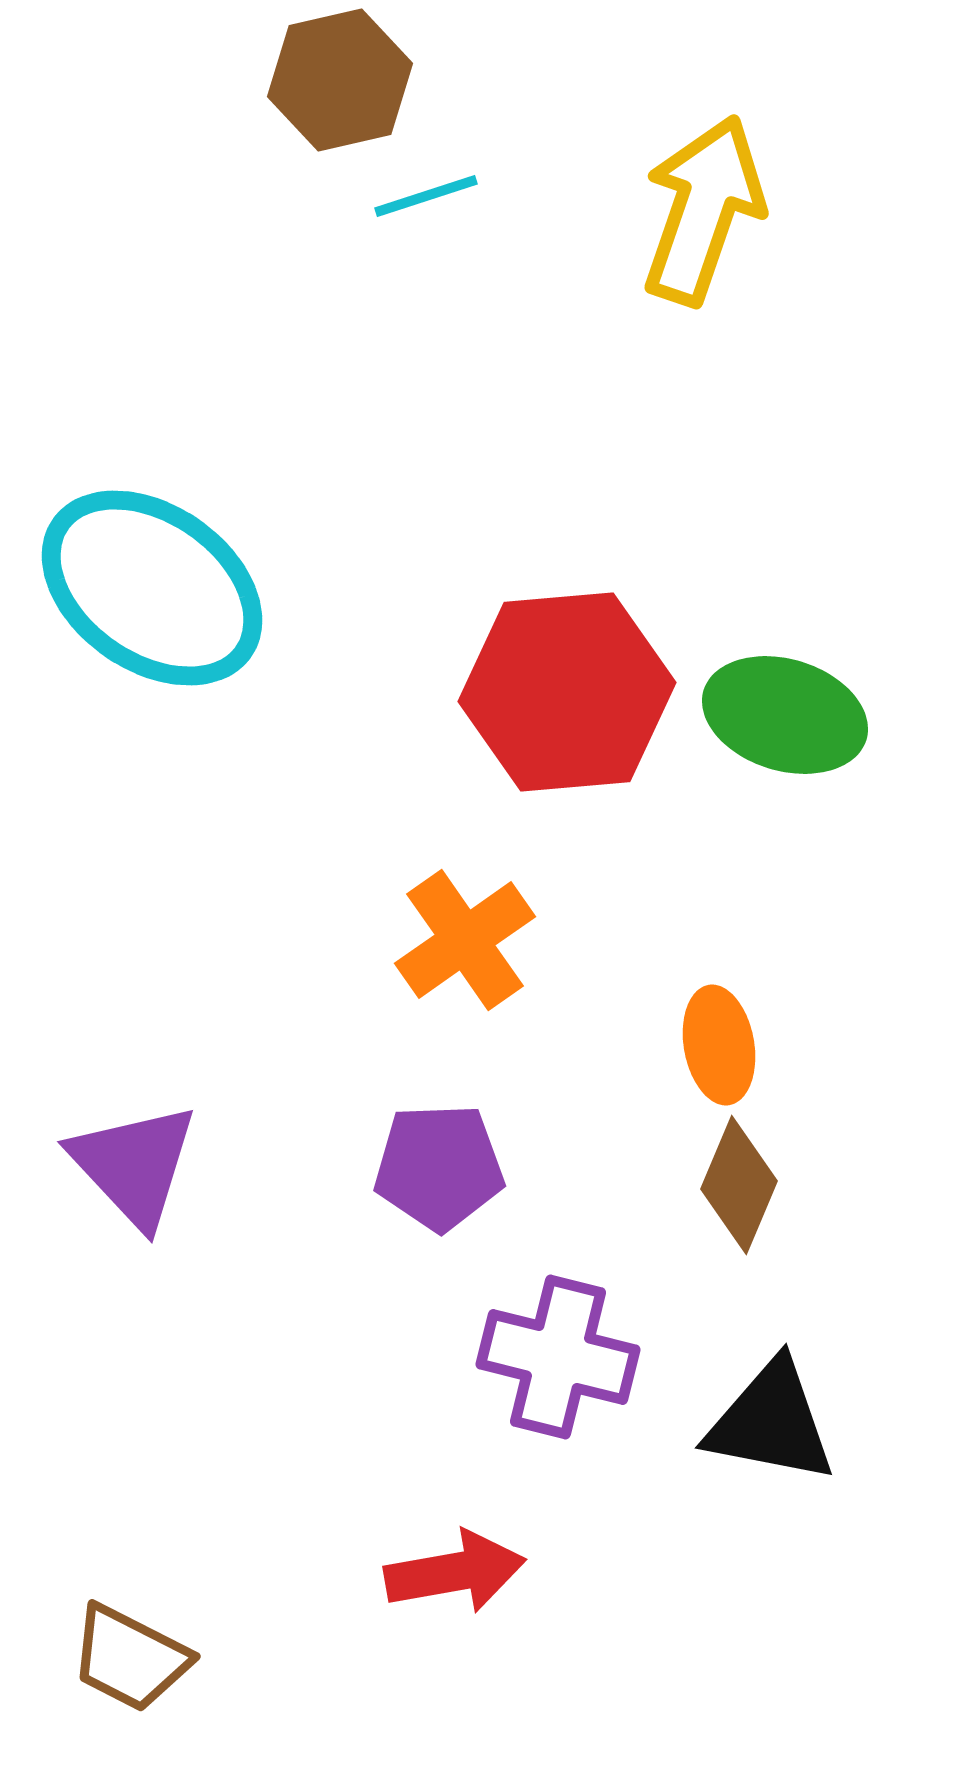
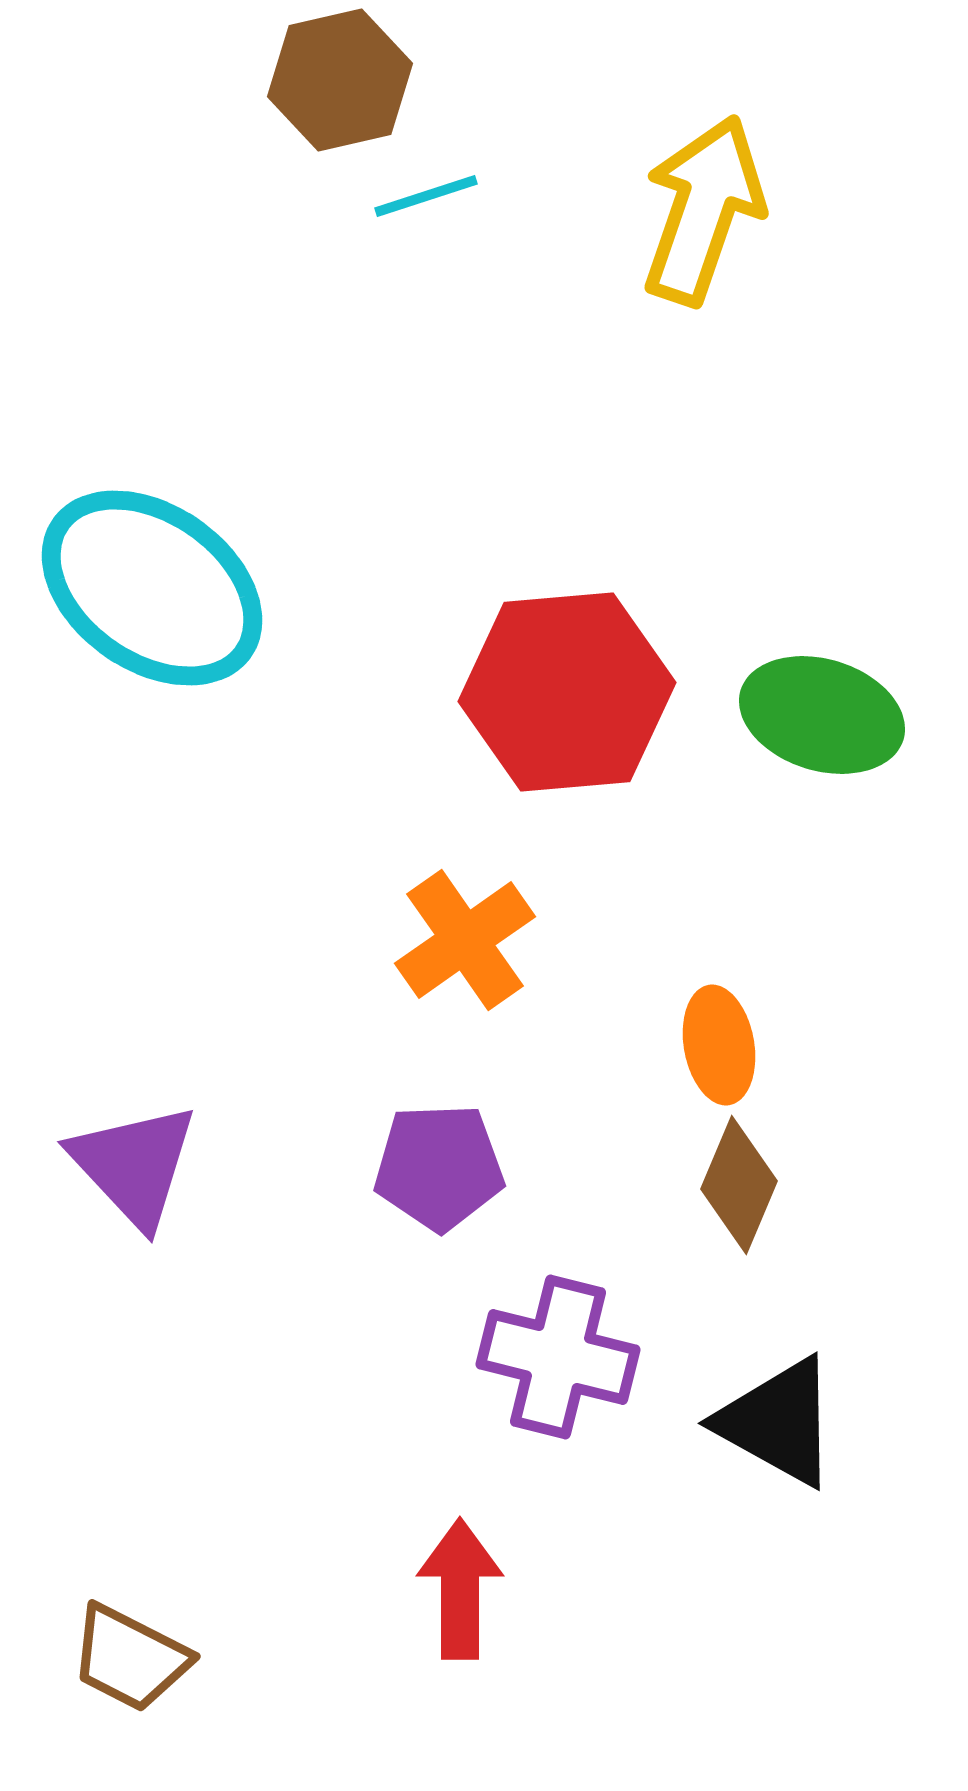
green ellipse: moved 37 px right
black triangle: moved 7 px right; rotated 18 degrees clockwise
red arrow: moved 5 px right, 17 px down; rotated 80 degrees counterclockwise
